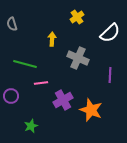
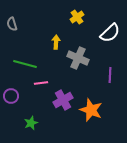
yellow arrow: moved 4 px right, 3 px down
green star: moved 3 px up
